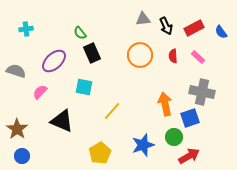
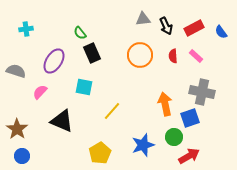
pink rectangle: moved 2 px left, 1 px up
purple ellipse: rotated 15 degrees counterclockwise
